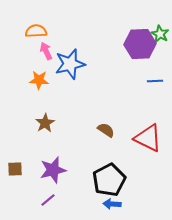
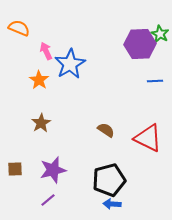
orange semicircle: moved 17 px left, 3 px up; rotated 25 degrees clockwise
blue star: rotated 16 degrees counterclockwise
orange star: rotated 30 degrees clockwise
brown star: moved 4 px left
black pentagon: rotated 12 degrees clockwise
